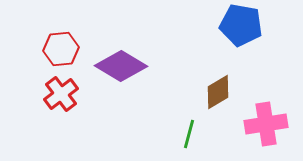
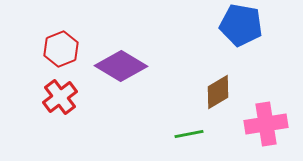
red hexagon: rotated 16 degrees counterclockwise
red cross: moved 1 px left, 3 px down
green line: rotated 64 degrees clockwise
